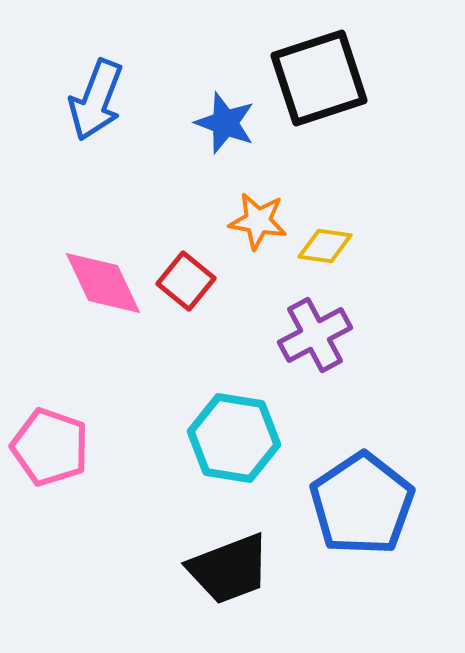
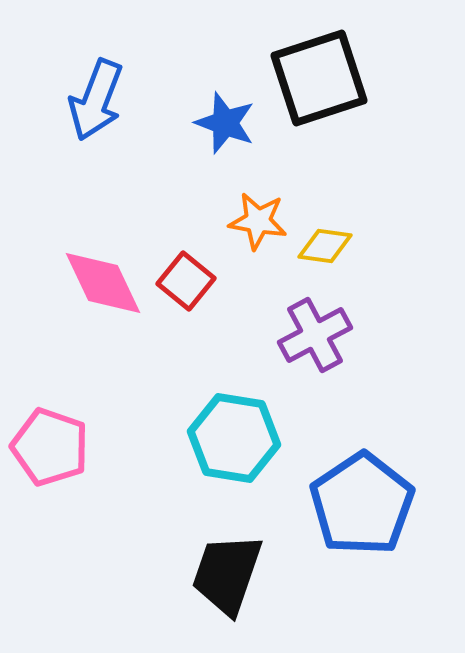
black trapezoid: moved 2 px left, 5 px down; rotated 130 degrees clockwise
